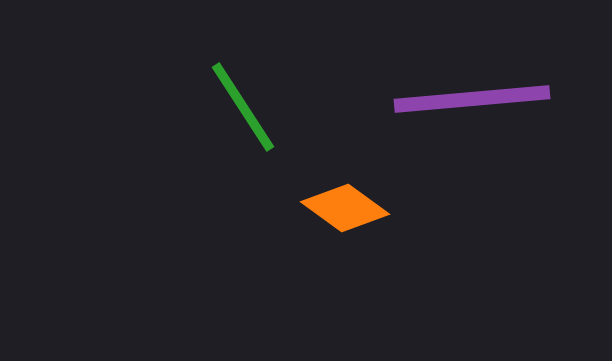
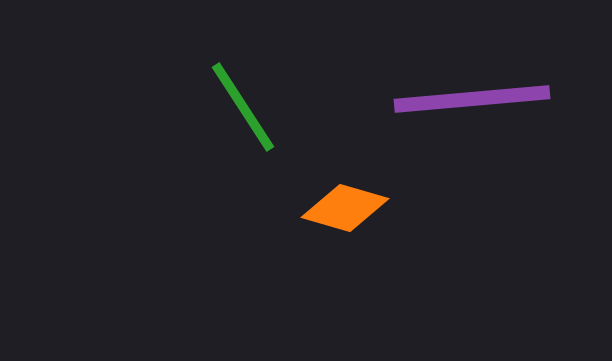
orange diamond: rotated 20 degrees counterclockwise
